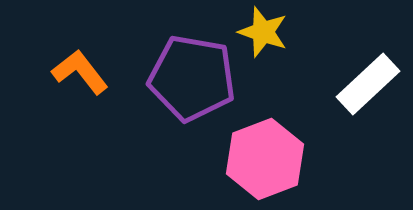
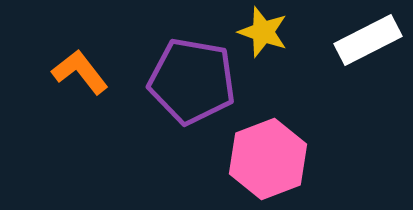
purple pentagon: moved 3 px down
white rectangle: moved 44 px up; rotated 16 degrees clockwise
pink hexagon: moved 3 px right
